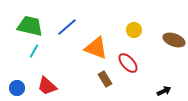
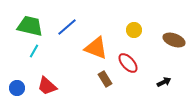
black arrow: moved 9 px up
